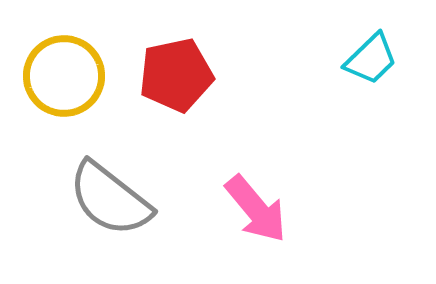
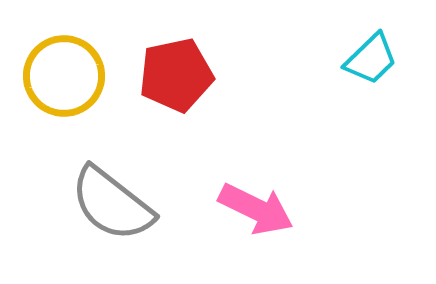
gray semicircle: moved 2 px right, 5 px down
pink arrow: rotated 24 degrees counterclockwise
